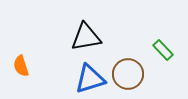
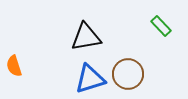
green rectangle: moved 2 px left, 24 px up
orange semicircle: moved 7 px left
